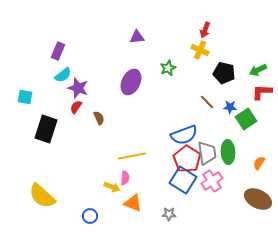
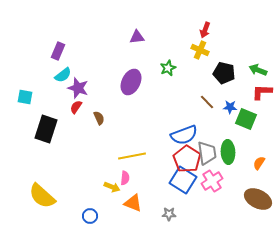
green arrow: rotated 48 degrees clockwise
green square: rotated 35 degrees counterclockwise
